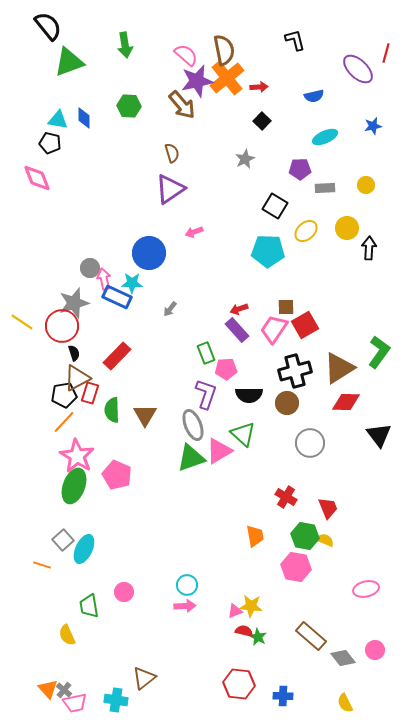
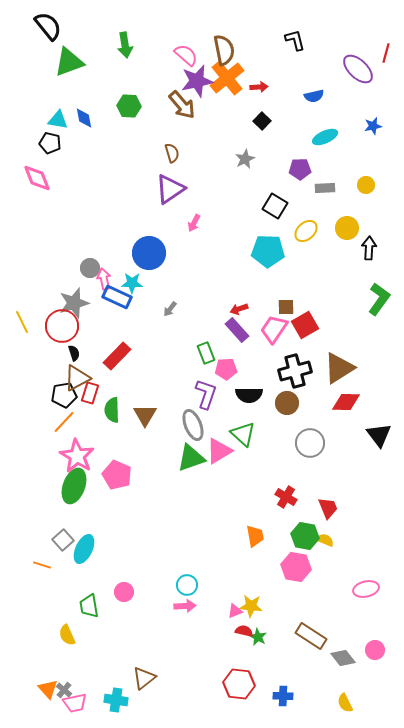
blue diamond at (84, 118): rotated 10 degrees counterclockwise
pink arrow at (194, 232): moved 9 px up; rotated 42 degrees counterclockwise
yellow line at (22, 322): rotated 30 degrees clockwise
green L-shape at (379, 352): moved 53 px up
brown rectangle at (311, 636): rotated 8 degrees counterclockwise
